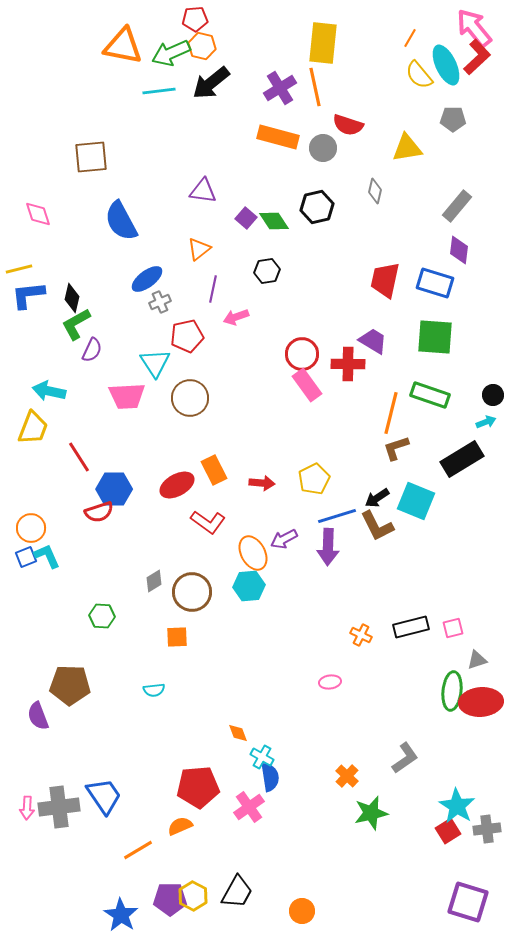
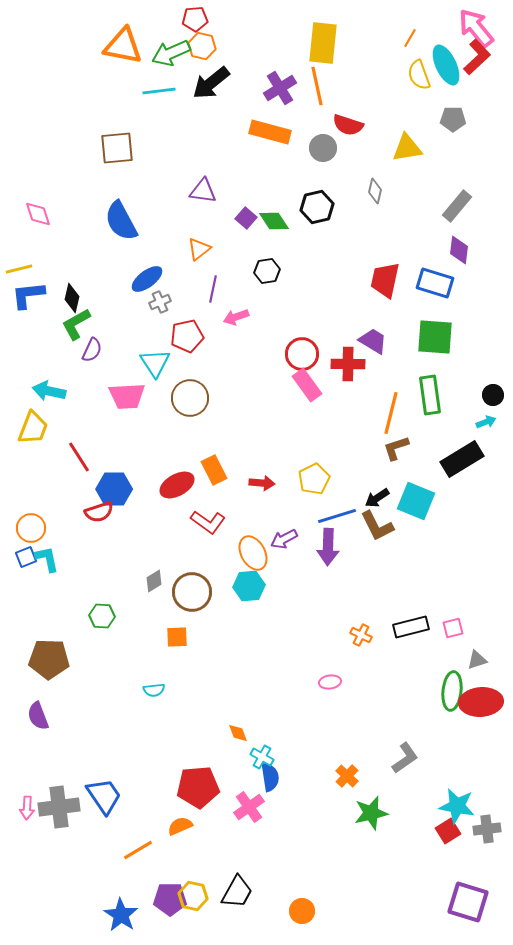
pink arrow at (474, 28): moved 2 px right
yellow semicircle at (419, 75): rotated 20 degrees clockwise
orange line at (315, 87): moved 2 px right, 1 px up
orange rectangle at (278, 137): moved 8 px left, 5 px up
brown square at (91, 157): moved 26 px right, 9 px up
green rectangle at (430, 395): rotated 63 degrees clockwise
cyan L-shape at (47, 556): moved 3 px down; rotated 12 degrees clockwise
brown pentagon at (70, 685): moved 21 px left, 26 px up
cyan star at (457, 806): rotated 21 degrees counterclockwise
yellow hexagon at (193, 896): rotated 16 degrees counterclockwise
